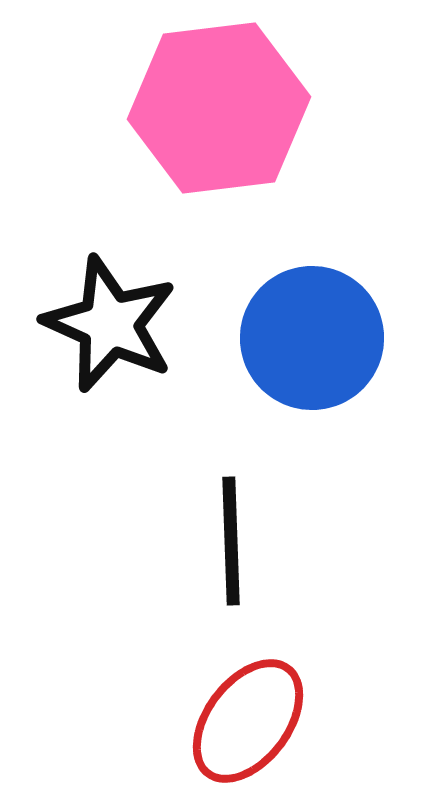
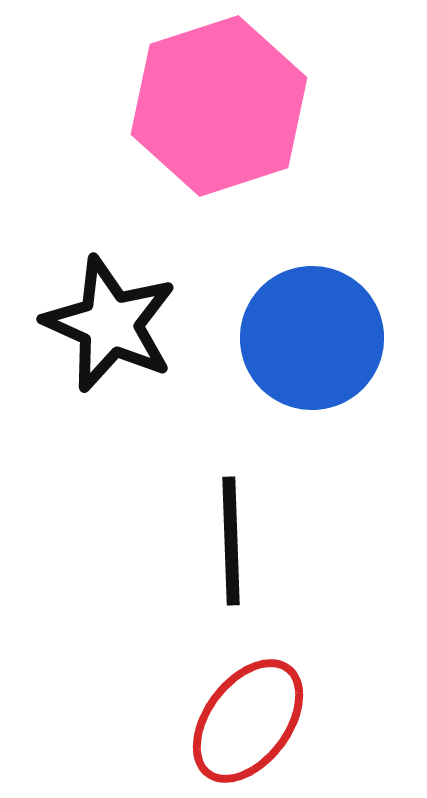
pink hexagon: moved 2 px up; rotated 11 degrees counterclockwise
